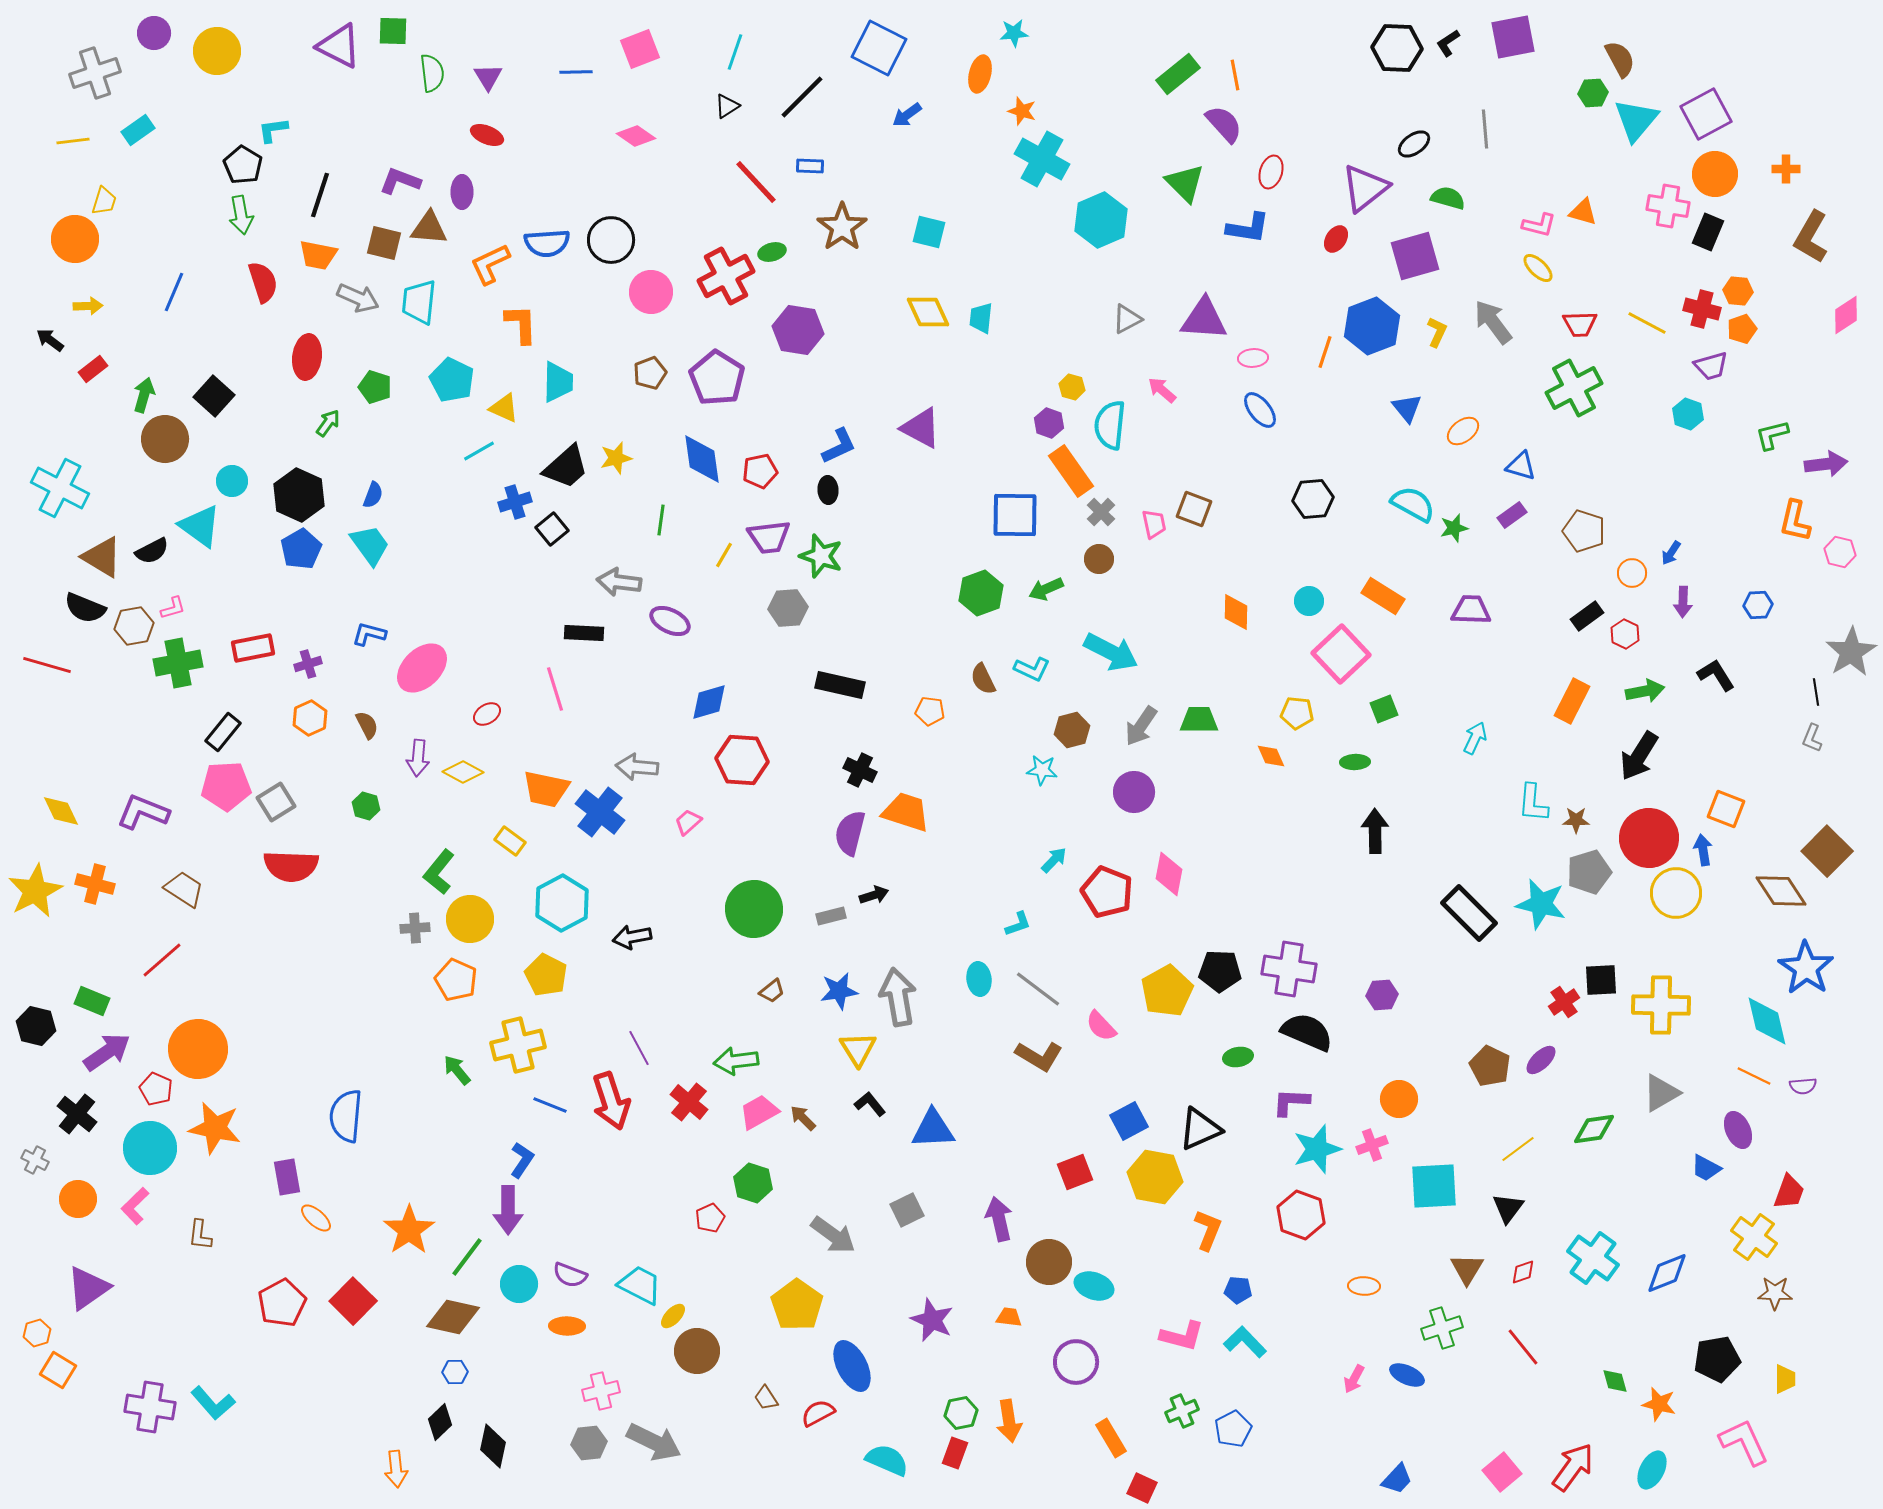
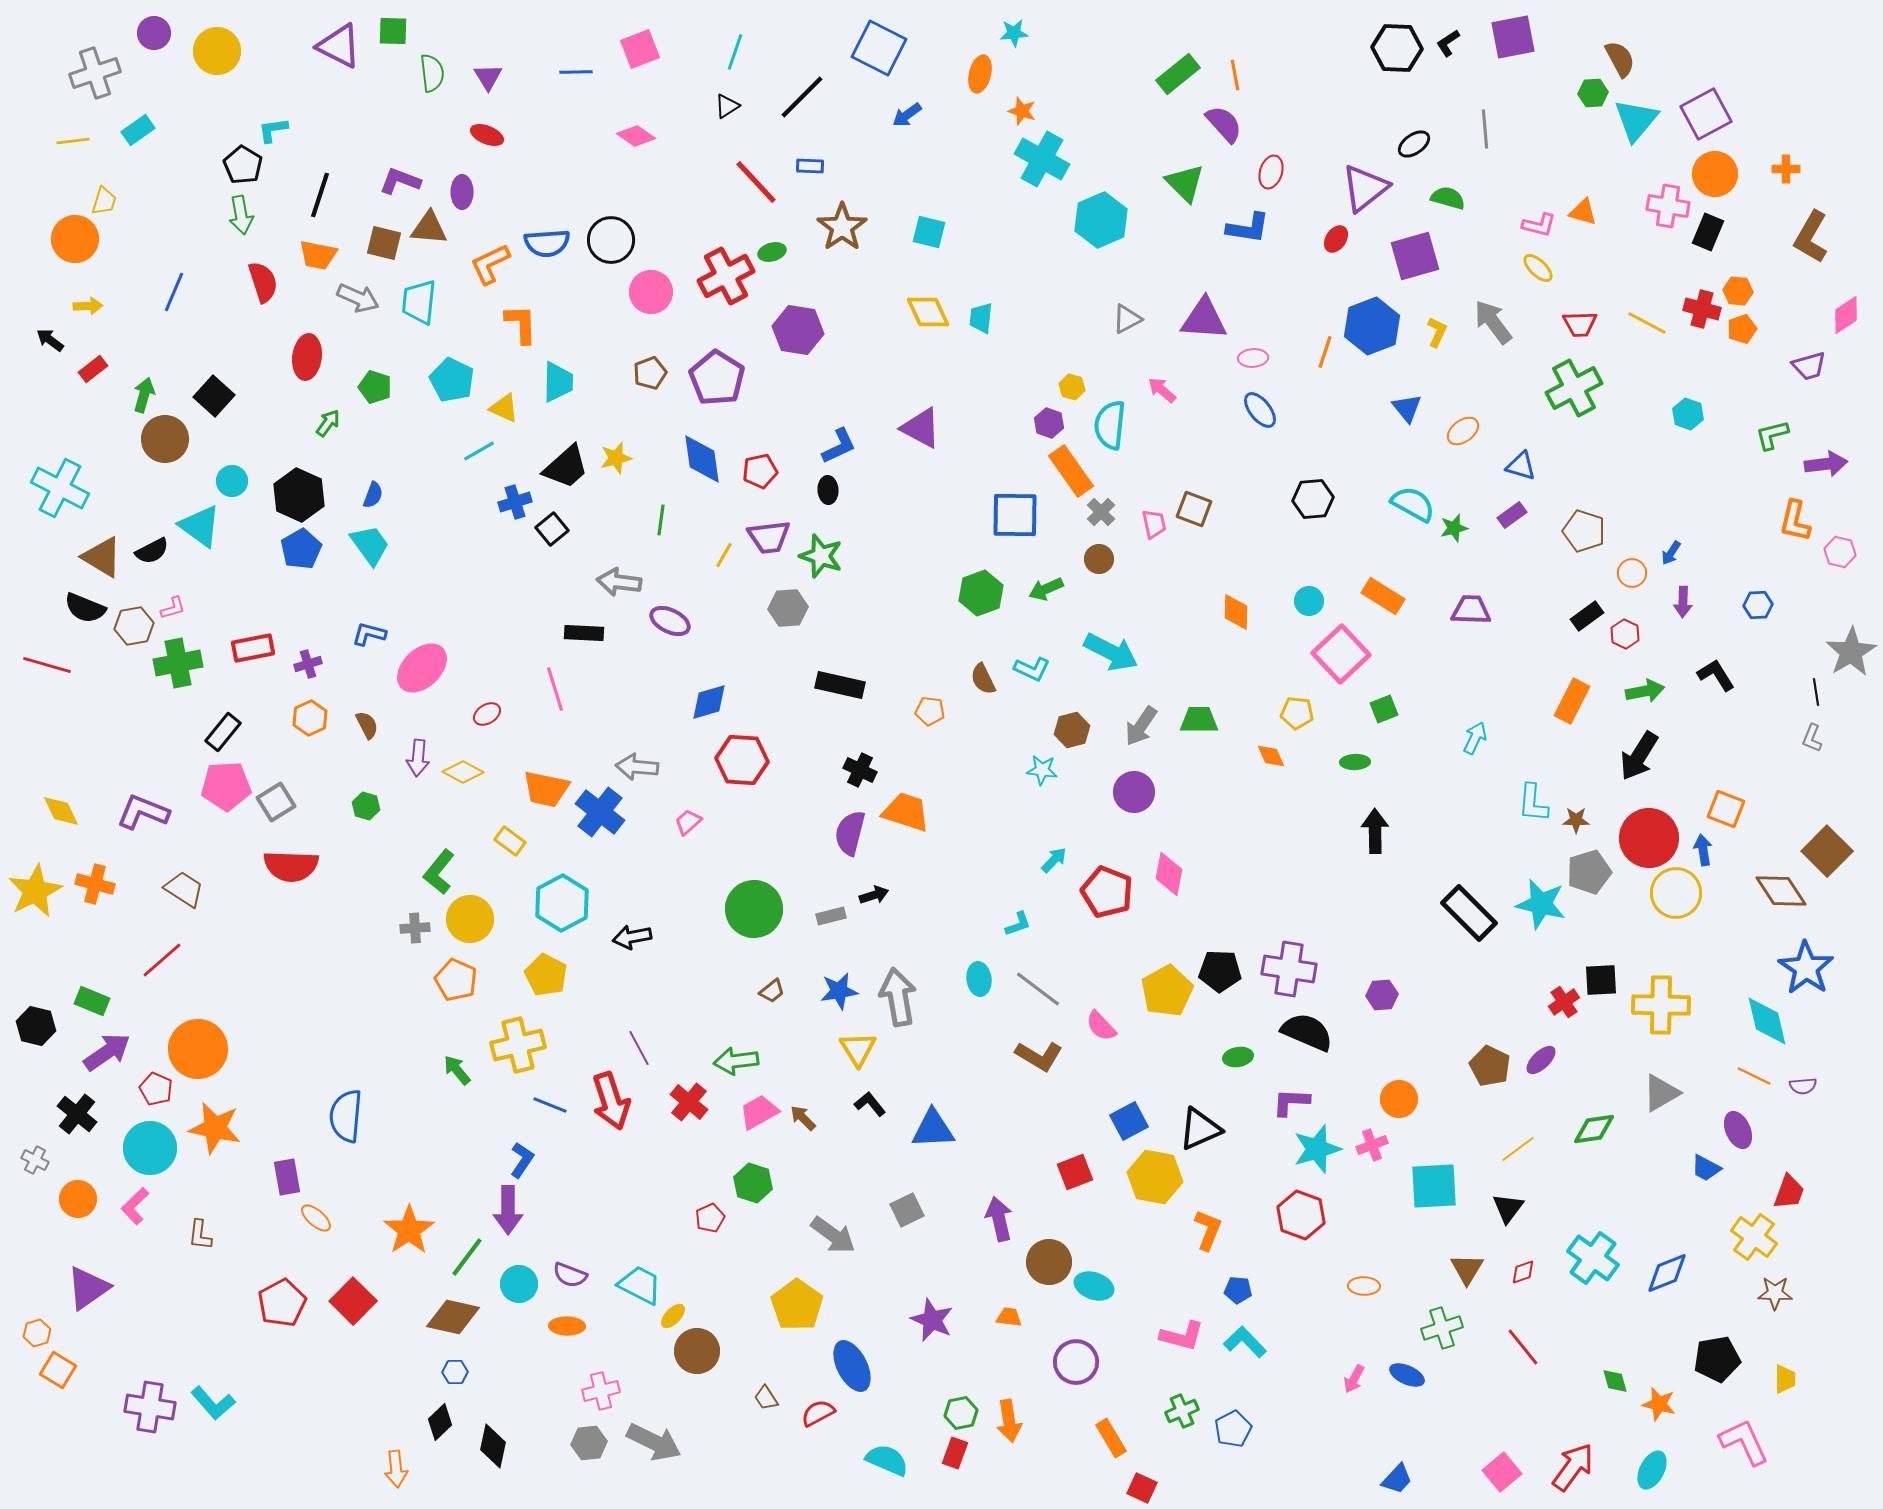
purple trapezoid at (1711, 366): moved 98 px right
